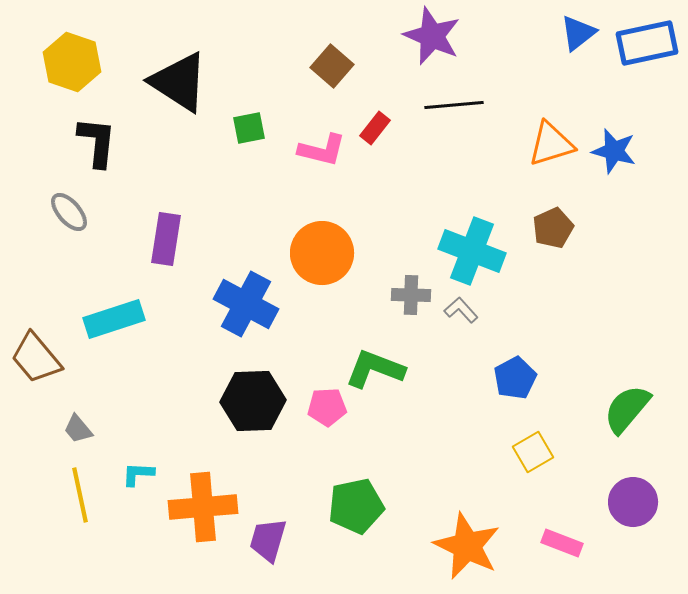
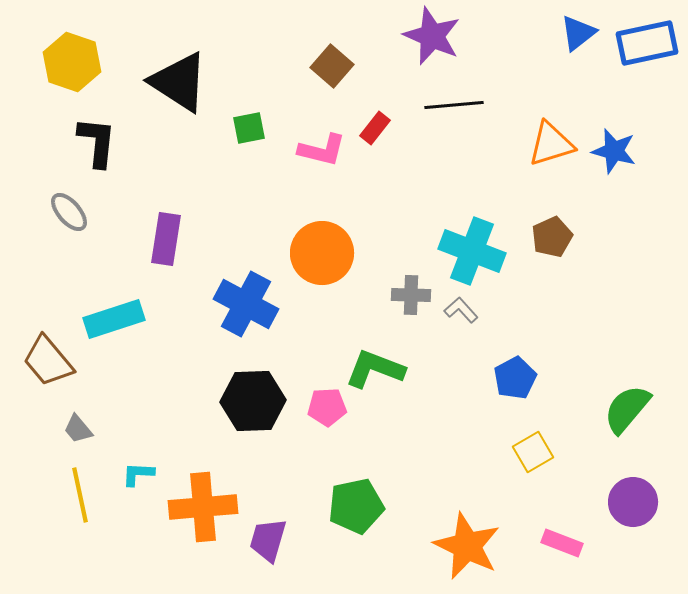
brown pentagon: moved 1 px left, 9 px down
brown trapezoid: moved 12 px right, 3 px down
